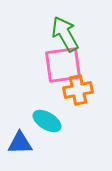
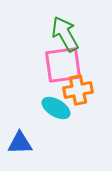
cyan ellipse: moved 9 px right, 13 px up
